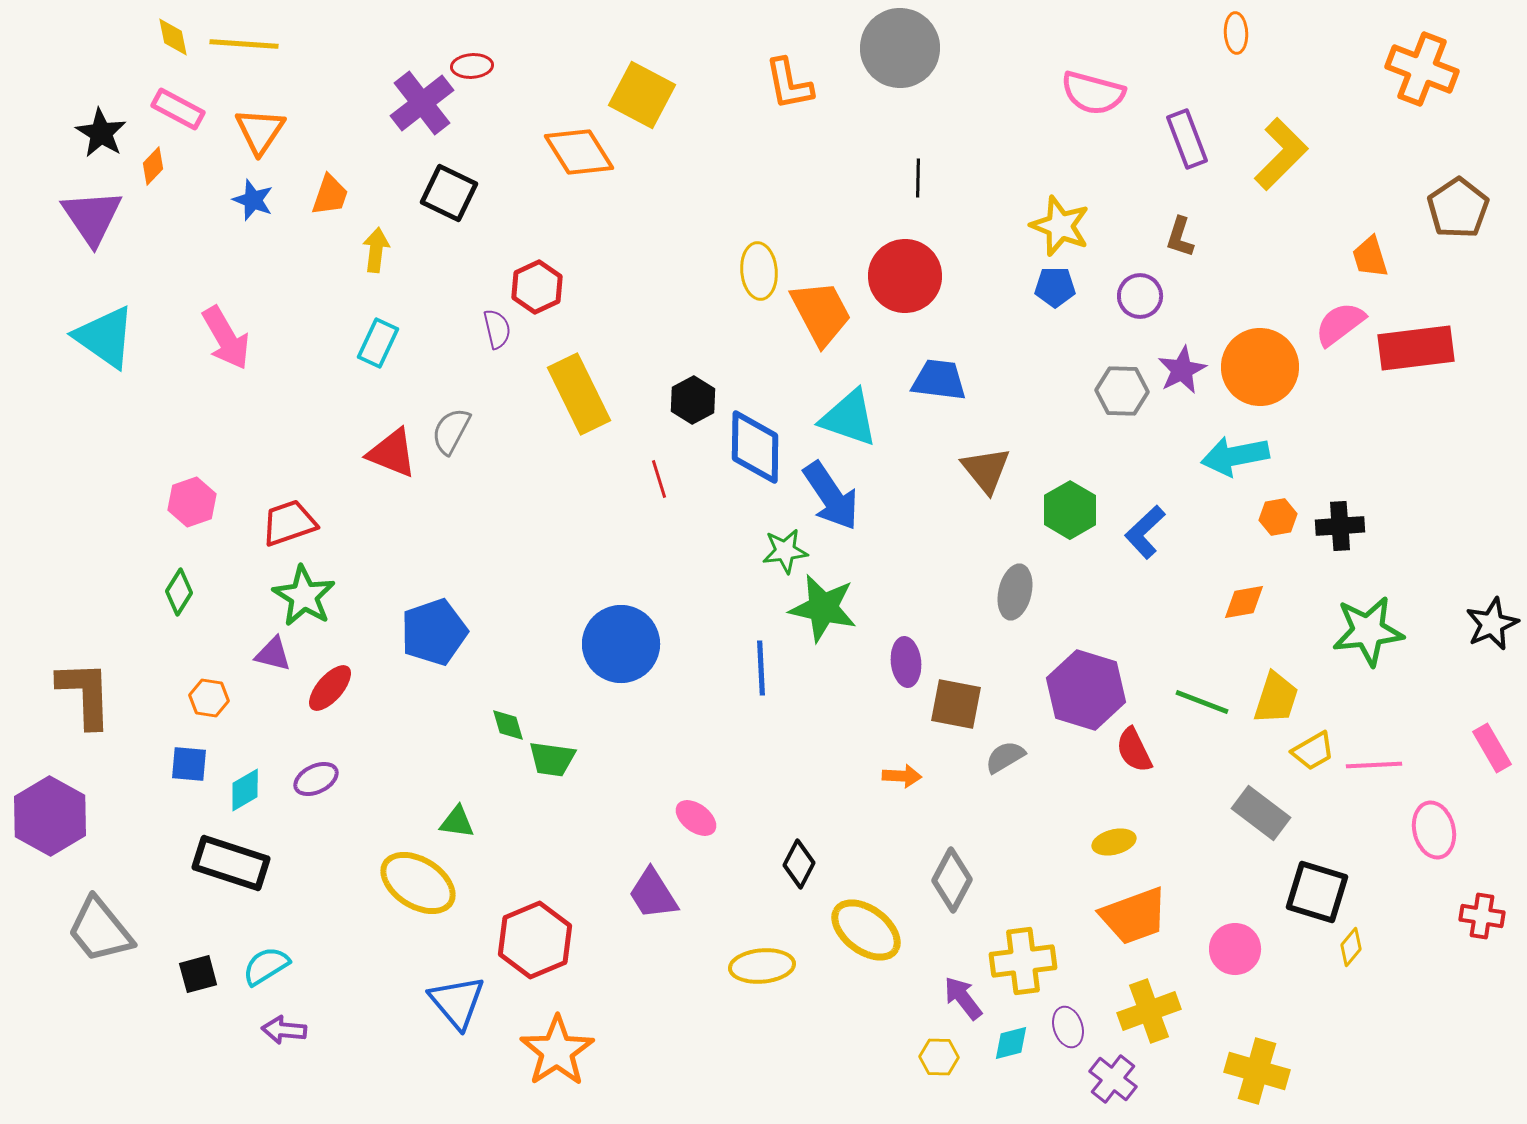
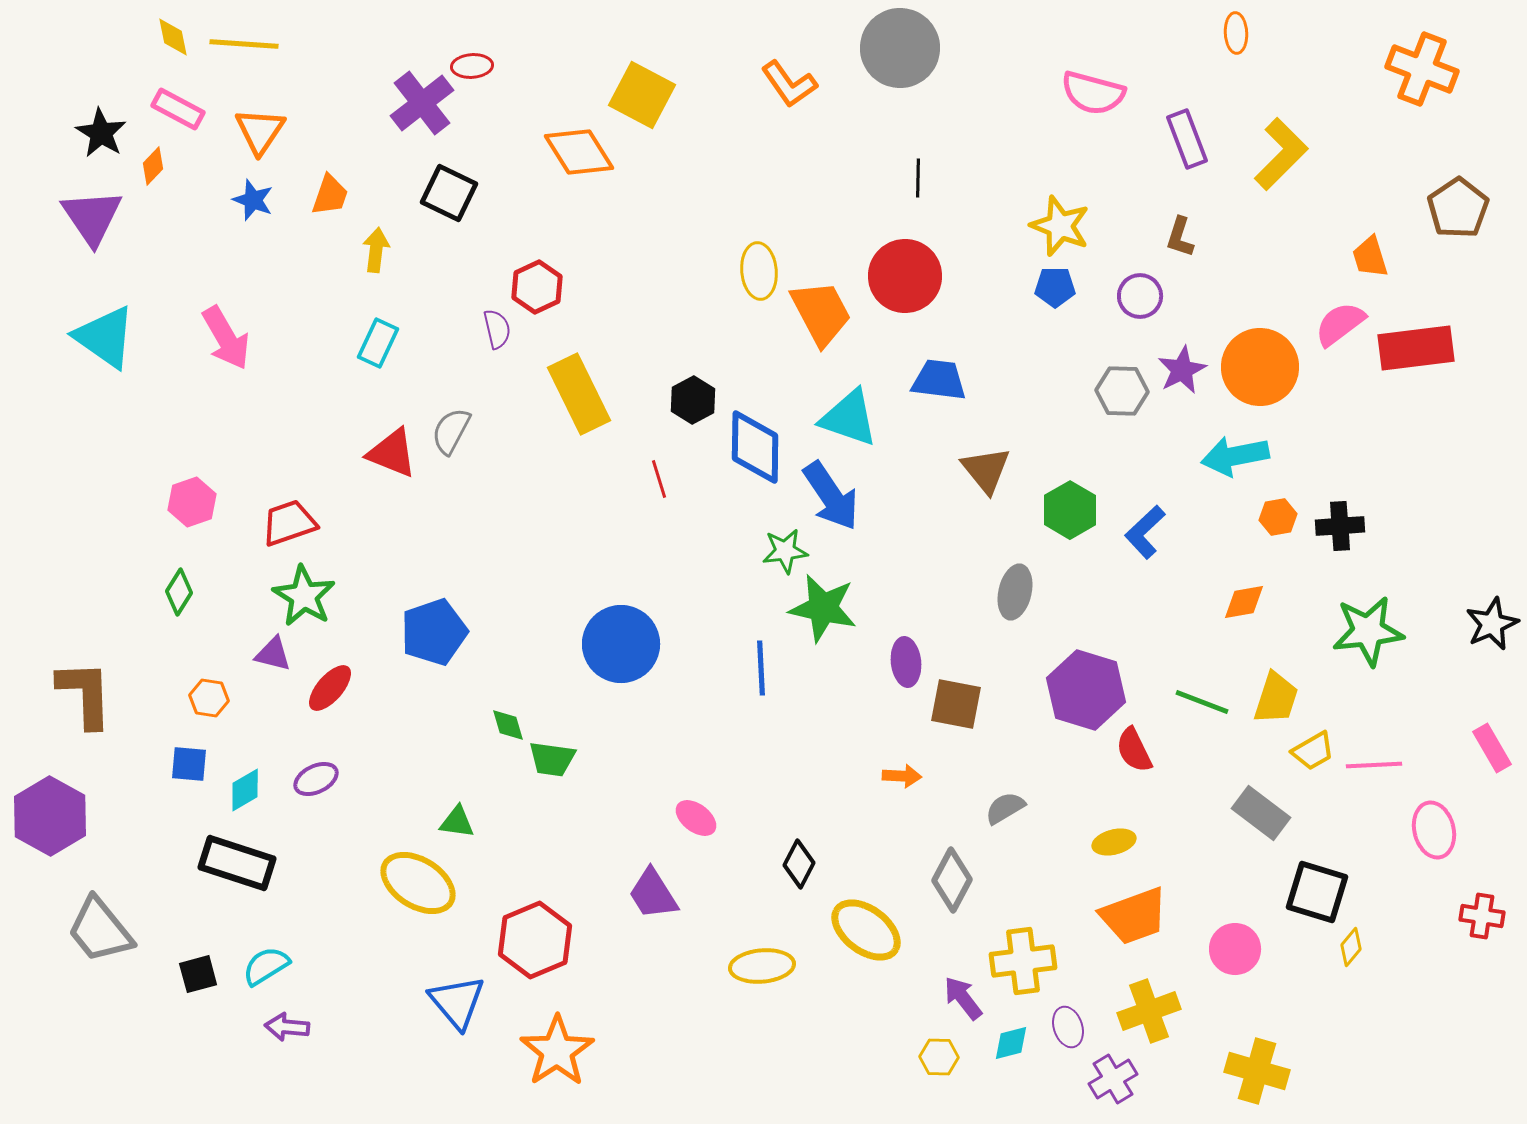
orange L-shape at (789, 84): rotated 24 degrees counterclockwise
gray semicircle at (1005, 757): moved 51 px down
black rectangle at (231, 863): moved 6 px right
purple arrow at (284, 1030): moved 3 px right, 3 px up
purple cross at (1113, 1079): rotated 21 degrees clockwise
